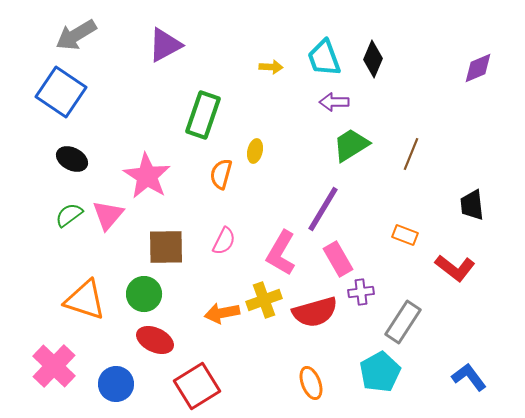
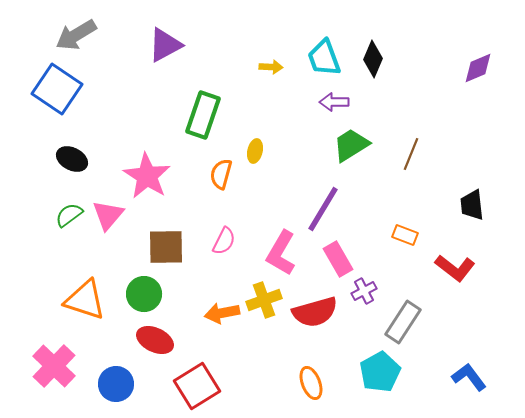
blue square: moved 4 px left, 3 px up
purple cross: moved 3 px right, 1 px up; rotated 20 degrees counterclockwise
